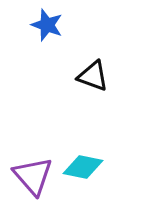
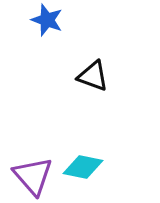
blue star: moved 5 px up
